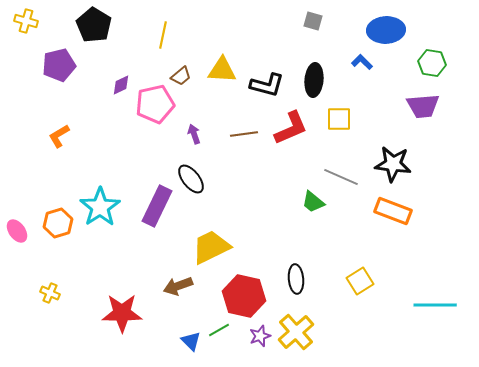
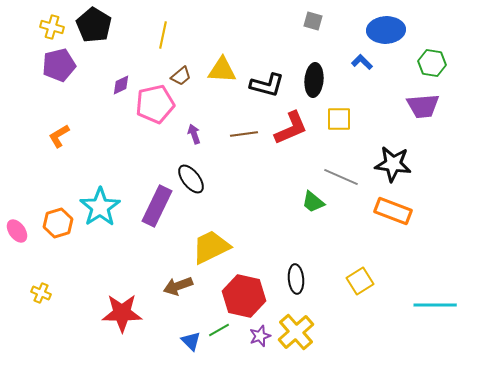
yellow cross at (26, 21): moved 26 px right, 6 px down
yellow cross at (50, 293): moved 9 px left
